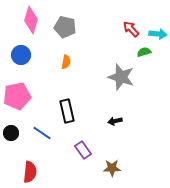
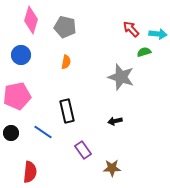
blue line: moved 1 px right, 1 px up
